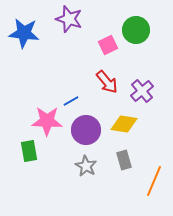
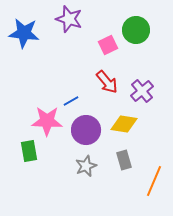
gray star: rotated 20 degrees clockwise
